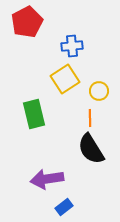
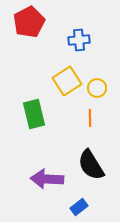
red pentagon: moved 2 px right
blue cross: moved 7 px right, 6 px up
yellow square: moved 2 px right, 2 px down
yellow circle: moved 2 px left, 3 px up
black semicircle: moved 16 px down
purple arrow: rotated 12 degrees clockwise
blue rectangle: moved 15 px right
